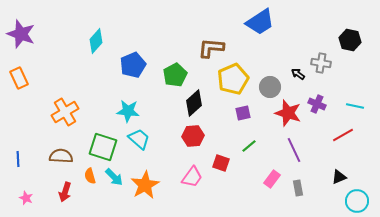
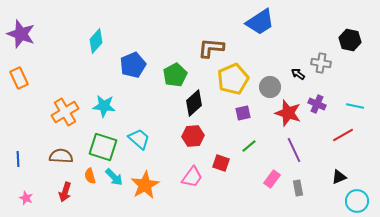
cyan star: moved 24 px left, 5 px up
